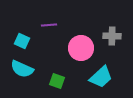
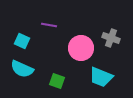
purple line: rotated 14 degrees clockwise
gray cross: moved 1 px left, 2 px down; rotated 18 degrees clockwise
cyan trapezoid: rotated 65 degrees clockwise
